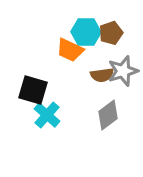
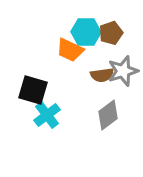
cyan cross: rotated 12 degrees clockwise
